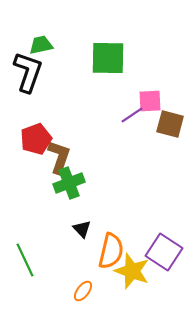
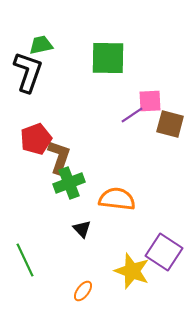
orange semicircle: moved 6 px right, 52 px up; rotated 96 degrees counterclockwise
